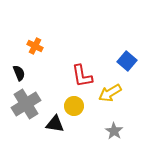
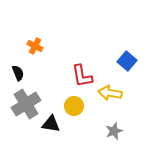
black semicircle: moved 1 px left
yellow arrow: rotated 40 degrees clockwise
black triangle: moved 4 px left
gray star: rotated 18 degrees clockwise
